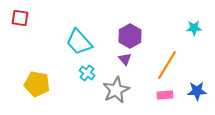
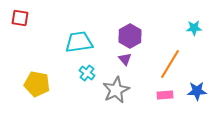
cyan trapezoid: rotated 124 degrees clockwise
orange line: moved 3 px right, 1 px up
